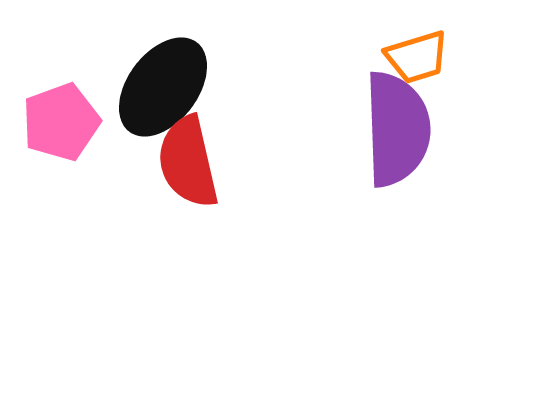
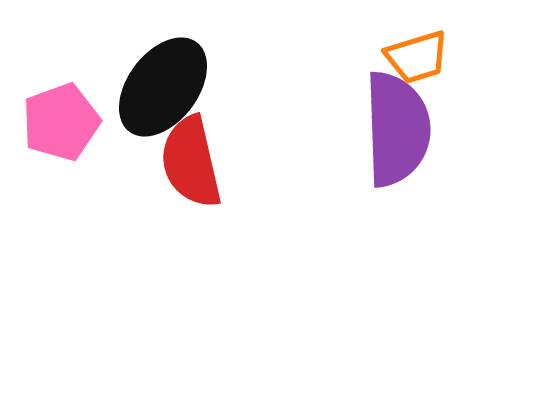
red semicircle: moved 3 px right
